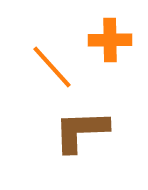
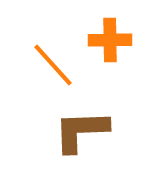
orange line: moved 1 px right, 2 px up
